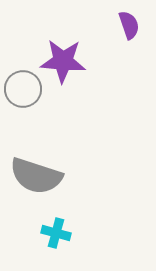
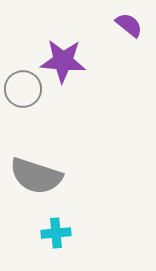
purple semicircle: rotated 32 degrees counterclockwise
cyan cross: rotated 20 degrees counterclockwise
